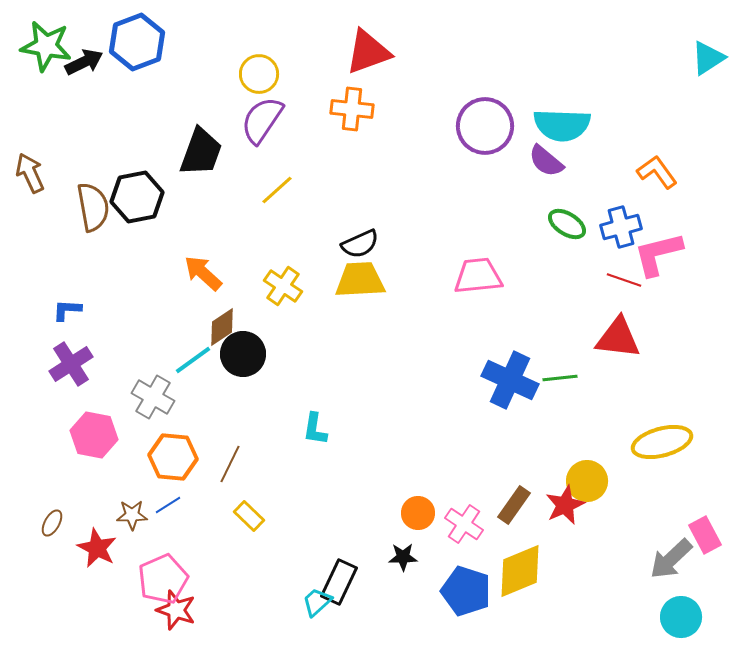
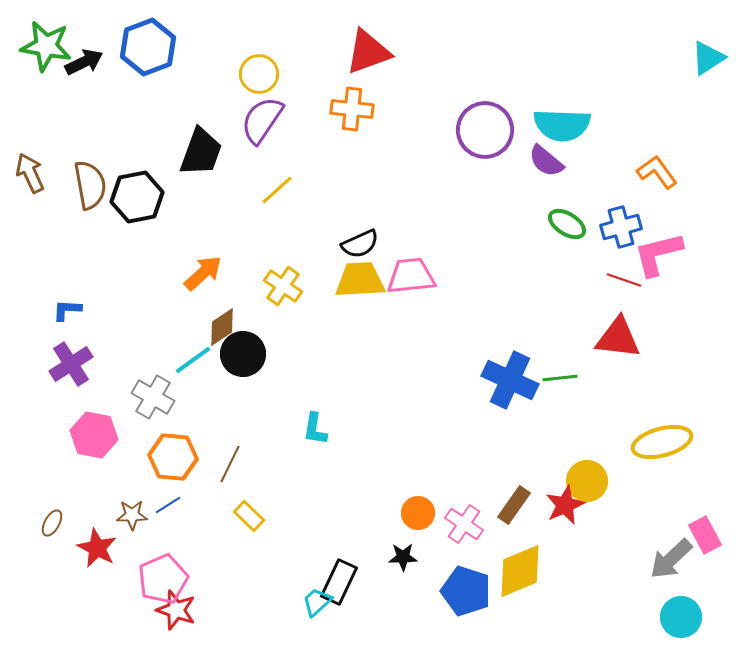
blue hexagon at (137, 42): moved 11 px right, 5 px down
purple circle at (485, 126): moved 4 px down
brown semicircle at (93, 207): moved 3 px left, 22 px up
orange arrow at (203, 273): rotated 96 degrees clockwise
pink trapezoid at (478, 276): moved 67 px left
